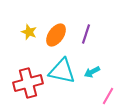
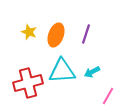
orange ellipse: rotated 15 degrees counterclockwise
cyan triangle: rotated 16 degrees counterclockwise
